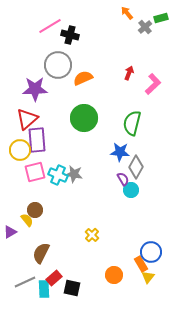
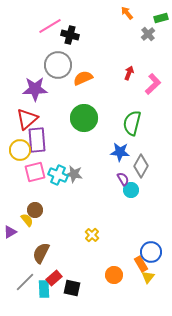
gray cross: moved 3 px right, 7 px down
gray diamond: moved 5 px right, 1 px up
gray line: rotated 20 degrees counterclockwise
